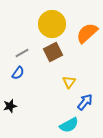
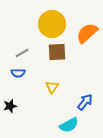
brown square: moved 4 px right; rotated 24 degrees clockwise
blue semicircle: rotated 56 degrees clockwise
yellow triangle: moved 17 px left, 5 px down
